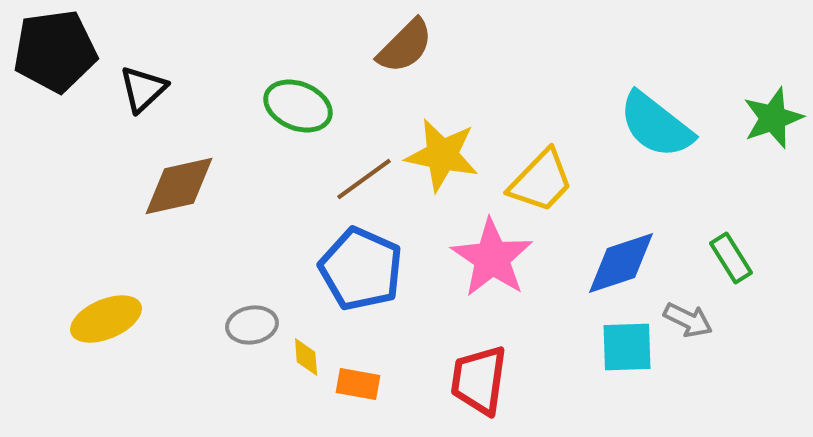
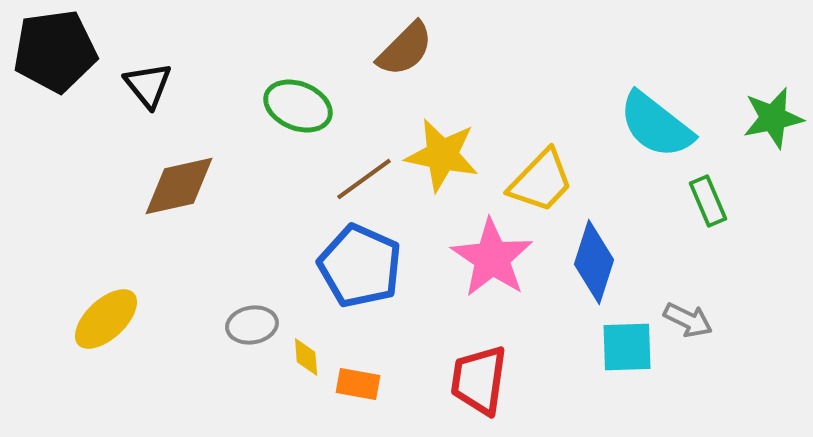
brown semicircle: moved 3 px down
black triangle: moved 5 px right, 4 px up; rotated 26 degrees counterclockwise
green star: rotated 8 degrees clockwise
green rectangle: moved 23 px left, 57 px up; rotated 9 degrees clockwise
blue diamond: moved 27 px left, 1 px up; rotated 54 degrees counterclockwise
blue pentagon: moved 1 px left, 3 px up
yellow ellipse: rotated 20 degrees counterclockwise
